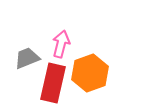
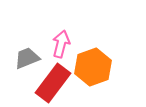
orange hexagon: moved 3 px right, 6 px up
red rectangle: rotated 24 degrees clockwise
